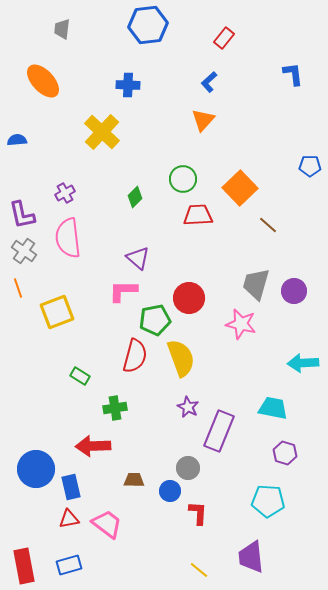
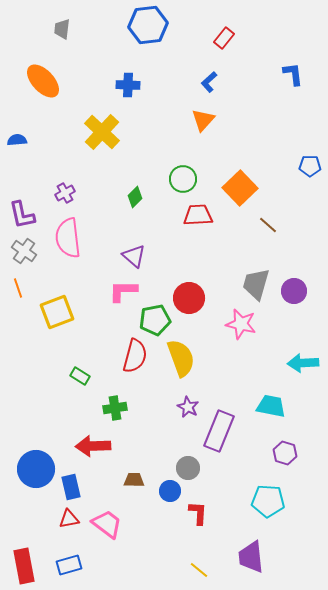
purple triangle at (138, 258): moved 4 px left, 2 px up
cyan trapezoid at (273, 408): moved 2 px left, 2 px up
